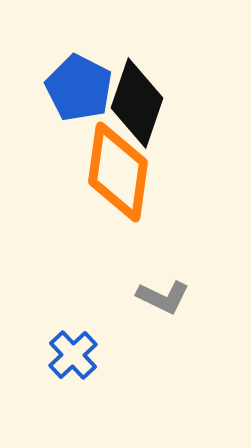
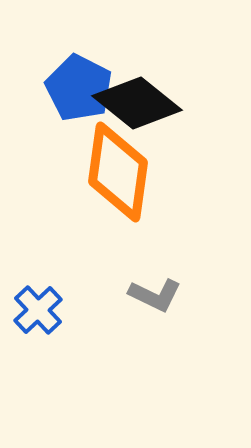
black diamond: rotated 70 degrees counterclockwise
gray L-shape: moved 8 px left, 2 px up
blue cross: moved 35 px left, 45 px up
